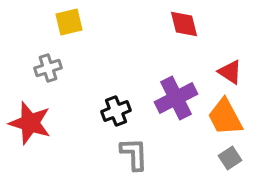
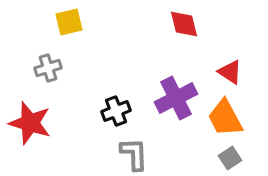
orange trapezoid: moved 1 px down
